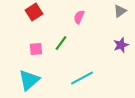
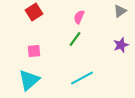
green line: moved 14 px right, 4 px up
pink square: moved 2 px left, 2 px down
